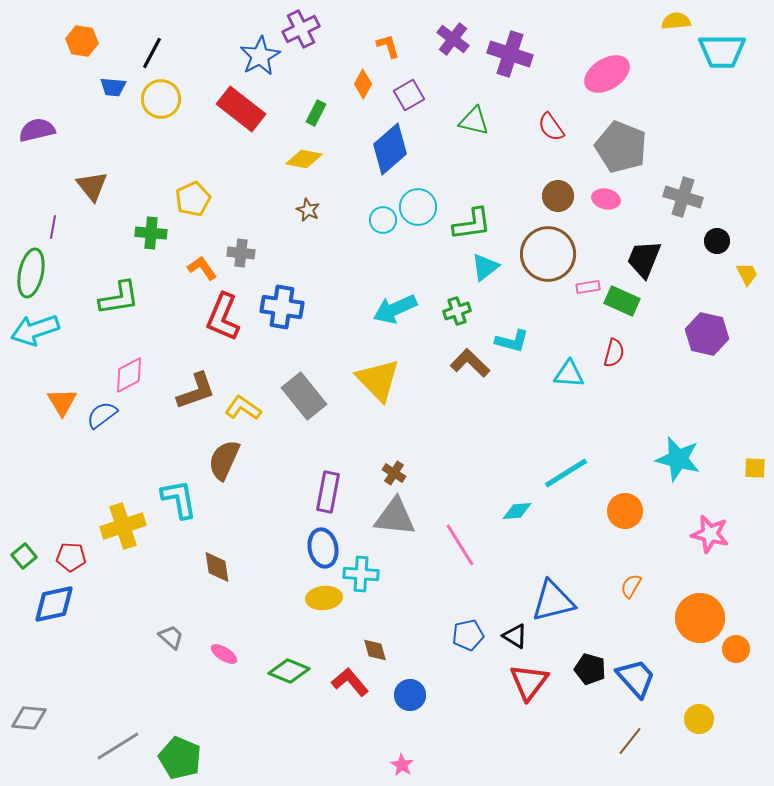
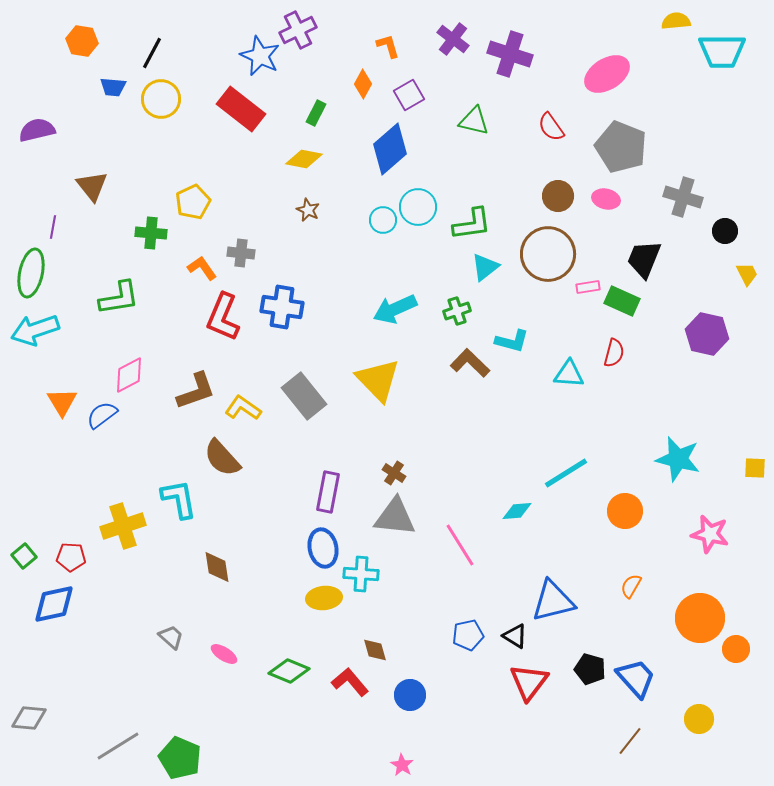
purple cross at (301, 29): moved 3 px left, 1 px down
blue star at (260, 56): rotated 18 degrees counterclockwise
yellow pentagon at (193, 199): moved 3 px down
black circle at (717, 241): moved 8 px right, 10 px up
brown semicircle at (224, 460): moved 2 px left, 2 px up; rotated 66 degrees counterclockwise
